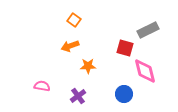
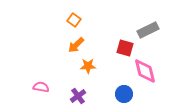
orange arrow: moved 6 px right, 1 px up; rotated 24 degrees counterclockwise
pink semicircle: moved 1 px left, 1 px down
